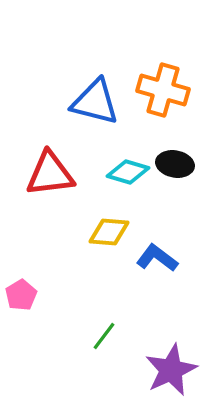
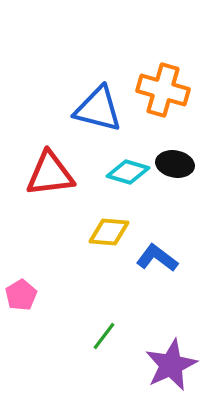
blue triangle: moved 3 px right, 7 px down
purple star: moved 5 px up
